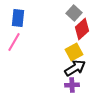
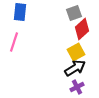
gray square: rotated 28 degrees clockwise
blue rectangle: moved 2 px right, 6 px up
pink line: rotated 12 degrees counterclockwise
yellow square: moved 2 px right
purple cross: moved 5 px right, 2 px down; rotated 24 degrees counterclockwise
